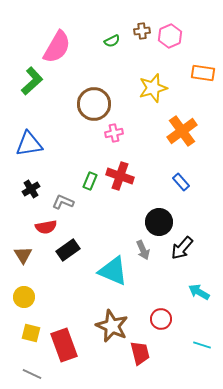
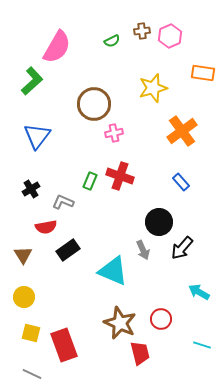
blue triangle: moved 8 px right, 8 px up; rotated 44 degrees counterclockwise
brown star: moved 8 px right, 3 px up
